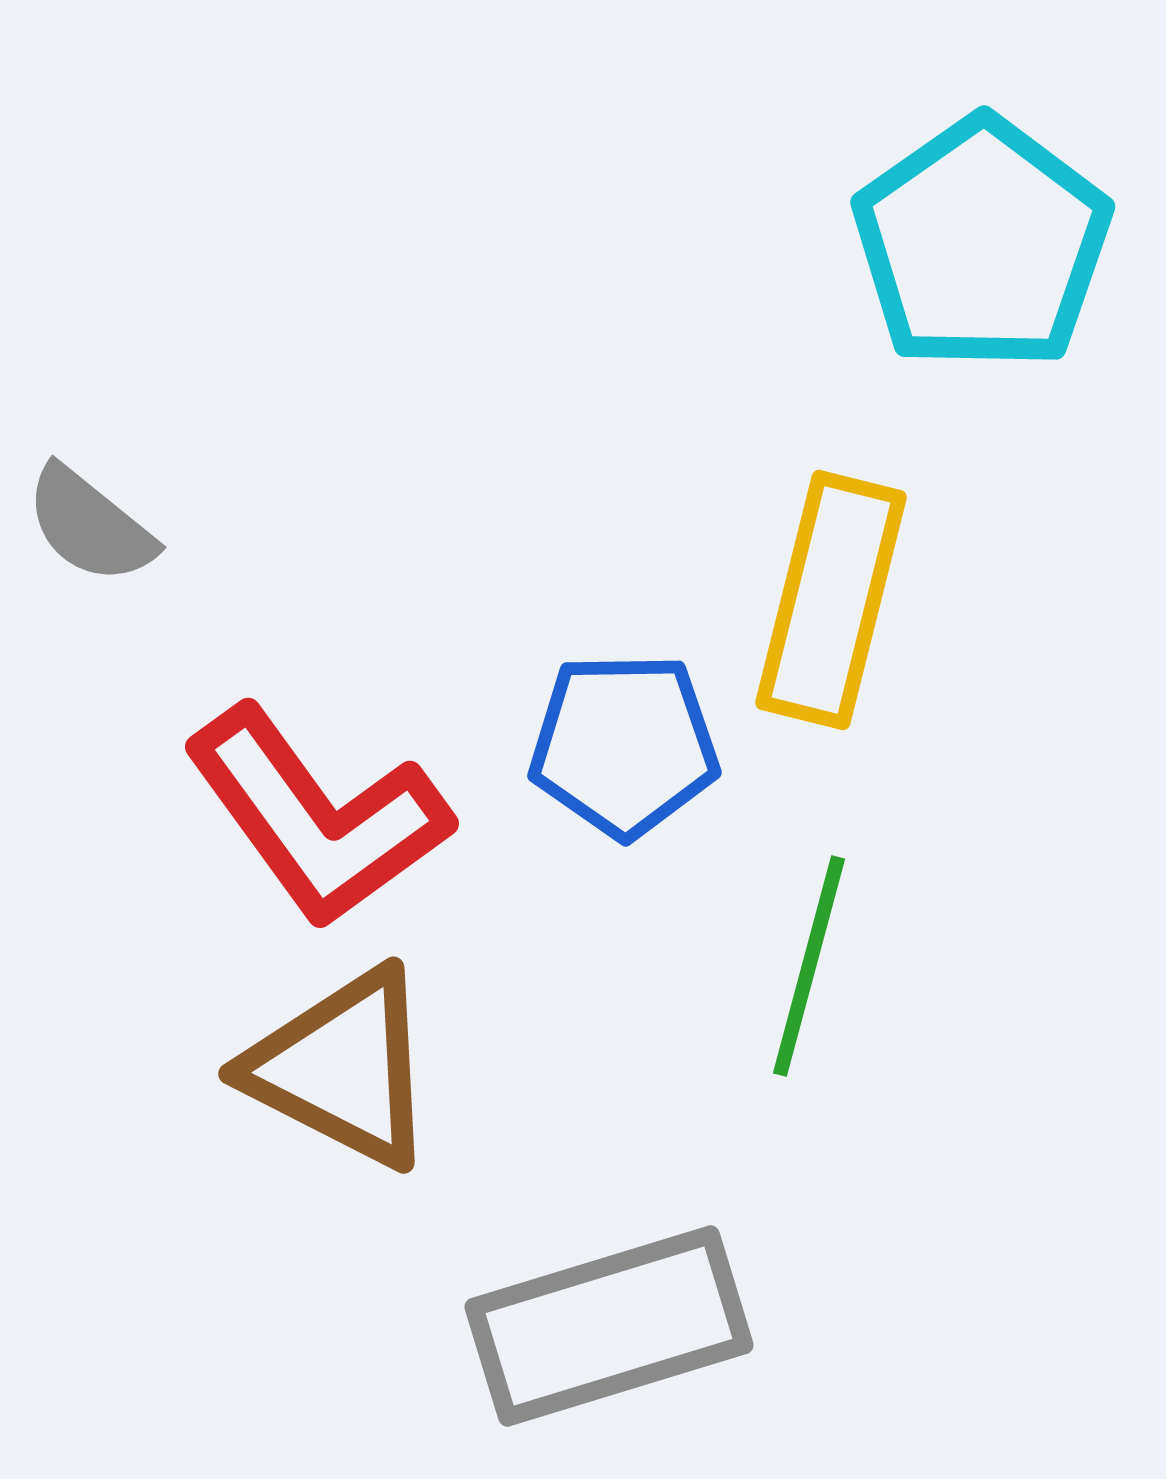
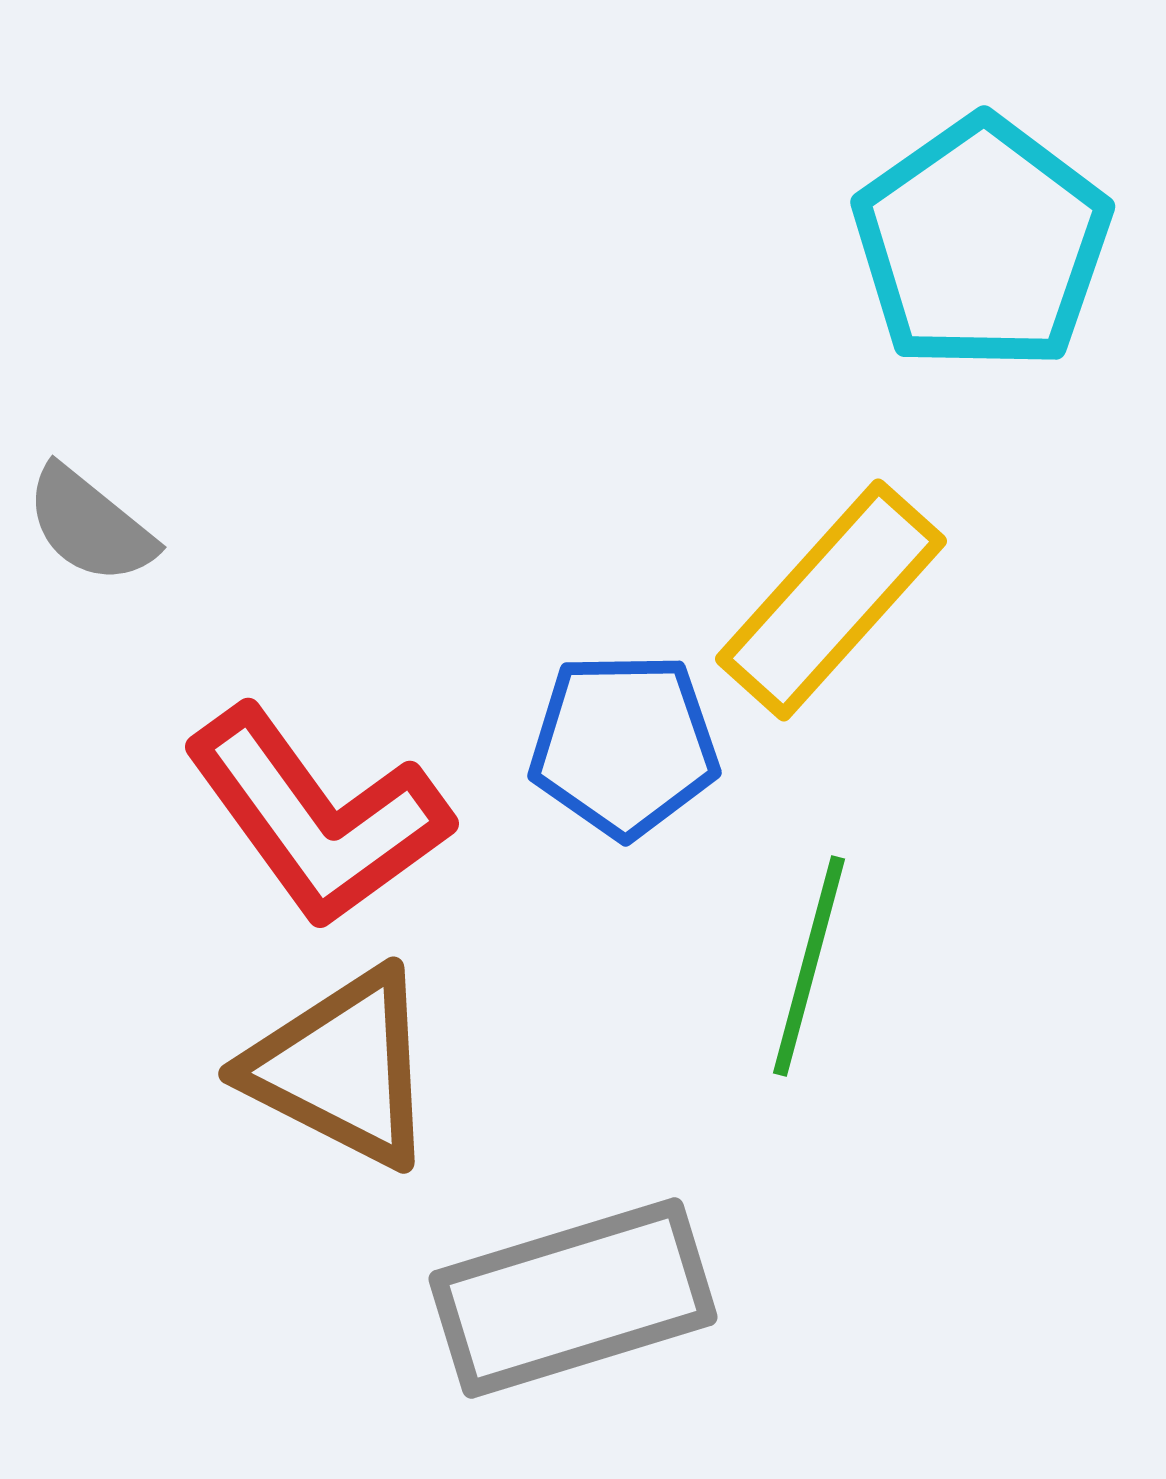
yellow rectangle: rotated 28 degrees clockwise
gray rectangle: moved 36 px left, 28 px up
